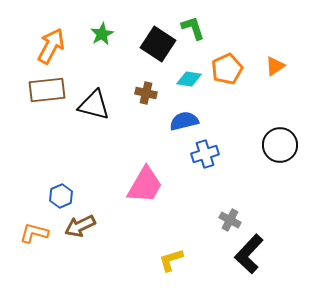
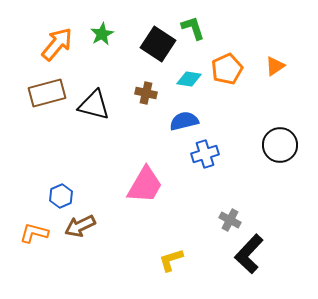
orange arrow: moved 6 px right, 2 px up; rotated 12 degrees clockwise
brown rectangle: moved 3 px down; rotated 9 degrees counterclockwise
